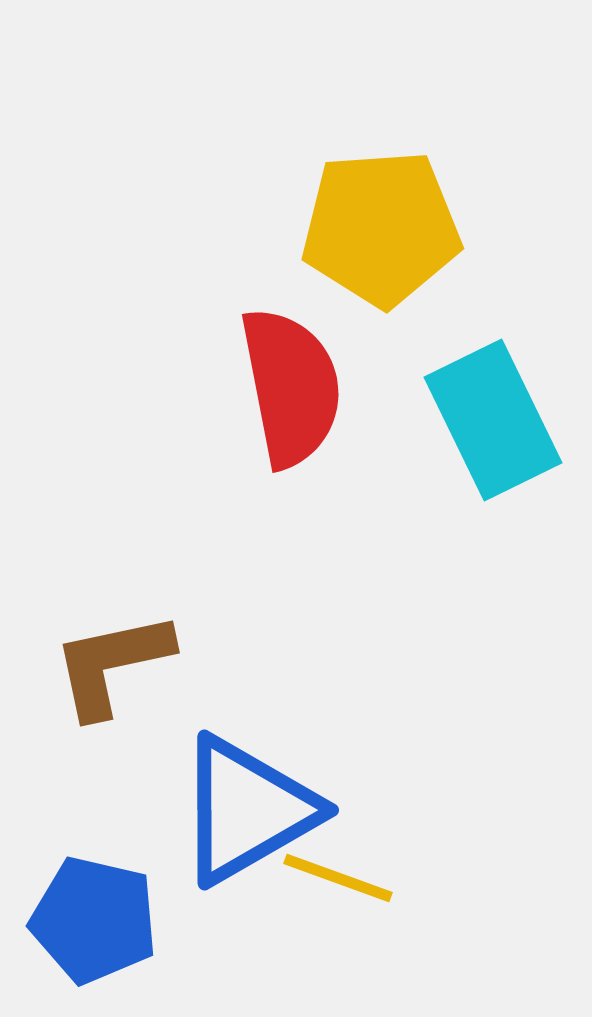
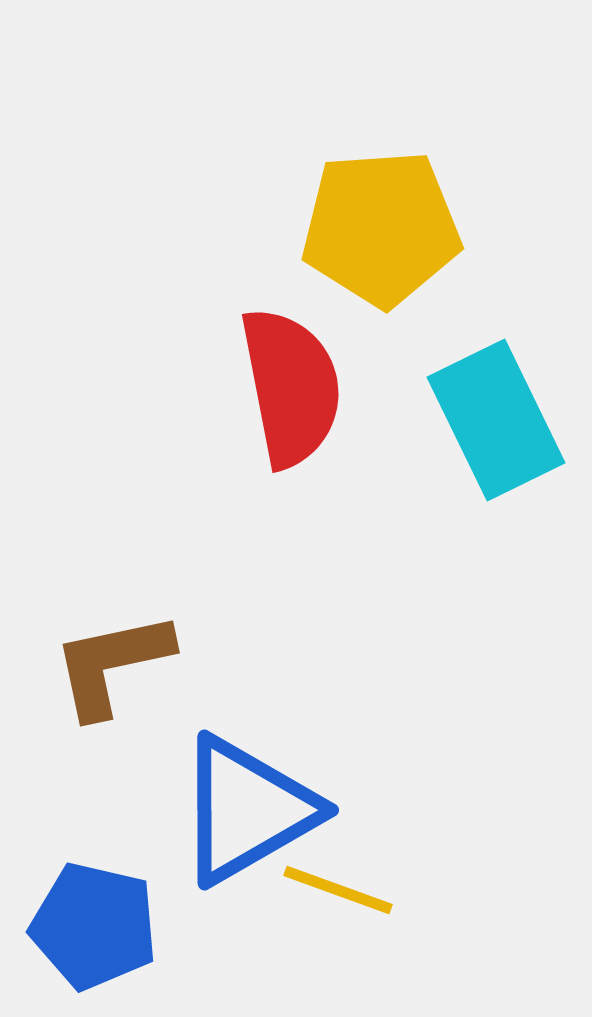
cyan rectangle: moved 3 px right
yellow line: moved 12 px down
blue pentagon: moved 6 px down
